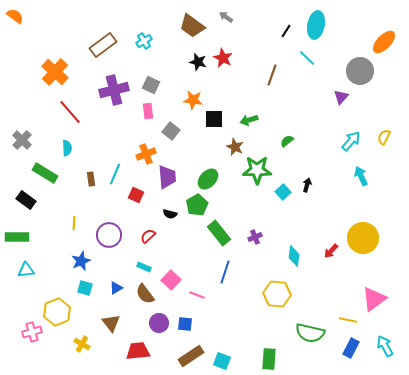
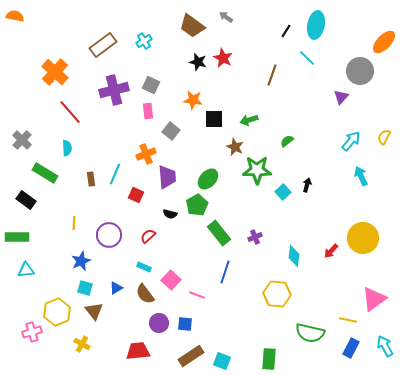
orange semicircle at (15, 16): rotated 24 degrees counterclockwise
brown triangle at (111, 323): moved 17 px left, 12 px up
